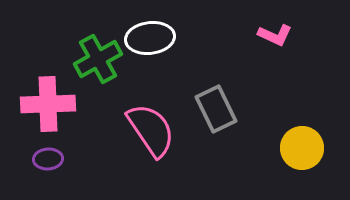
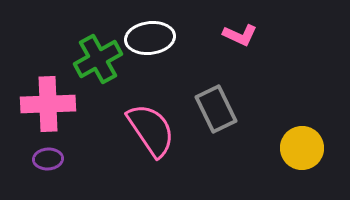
pink L-shape: moved 35 px left
